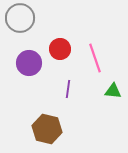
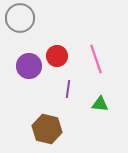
red circle: moved 3 px left, 7 px down
pink line: moved 1 px right, 1 px down
purple circle: moved 3 px down
green triangle: moved 13 px left, 13 px down
